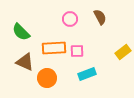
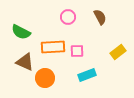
pink circle: moved 2 px left, 2 px up
green semicircle: rotated 18 degrees counterclockwise
orange rectangle: moved 1 px left, 1 px up
yellow rectangle: moved 5 px left
cyan rectangle: moved 1 px down
orange circle: moved 2 px left
